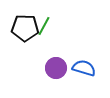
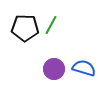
green line: moved 7 px right, 1 px up
purple circle: moved 2 px left, 1 px down
